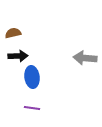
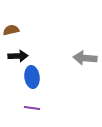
brown semicircle: moved 2 px left, 3 px up
